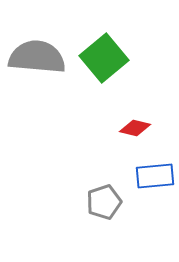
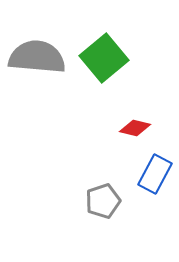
blue rectangle: moved 2 px up; rotated 57 degrees counterclockwise
gray pentagon: moved 1 px left, 1 px up
